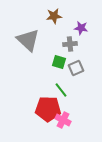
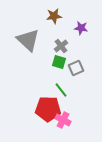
gray cross: moved 9 px left, 2 px down; rotated 32 degrees counterclockwise
